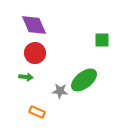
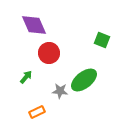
green square: rotated 21 degrees clockwise
red circle: moved 14 px right
green arrow: rotated 56 degrees counterclockwise
orange rectangle: rotated 49 degrees counterclockwise
